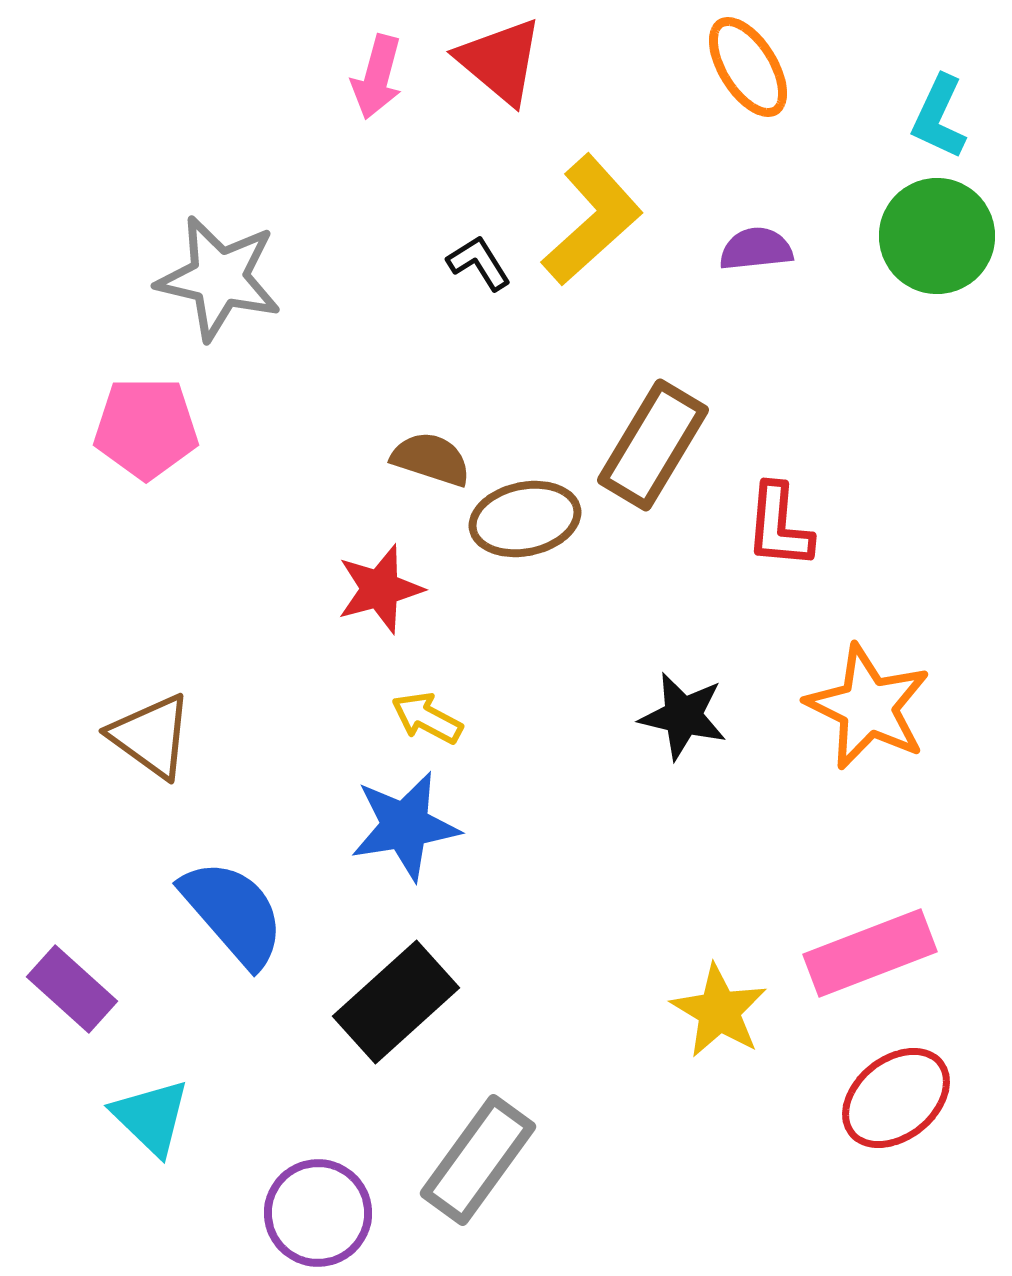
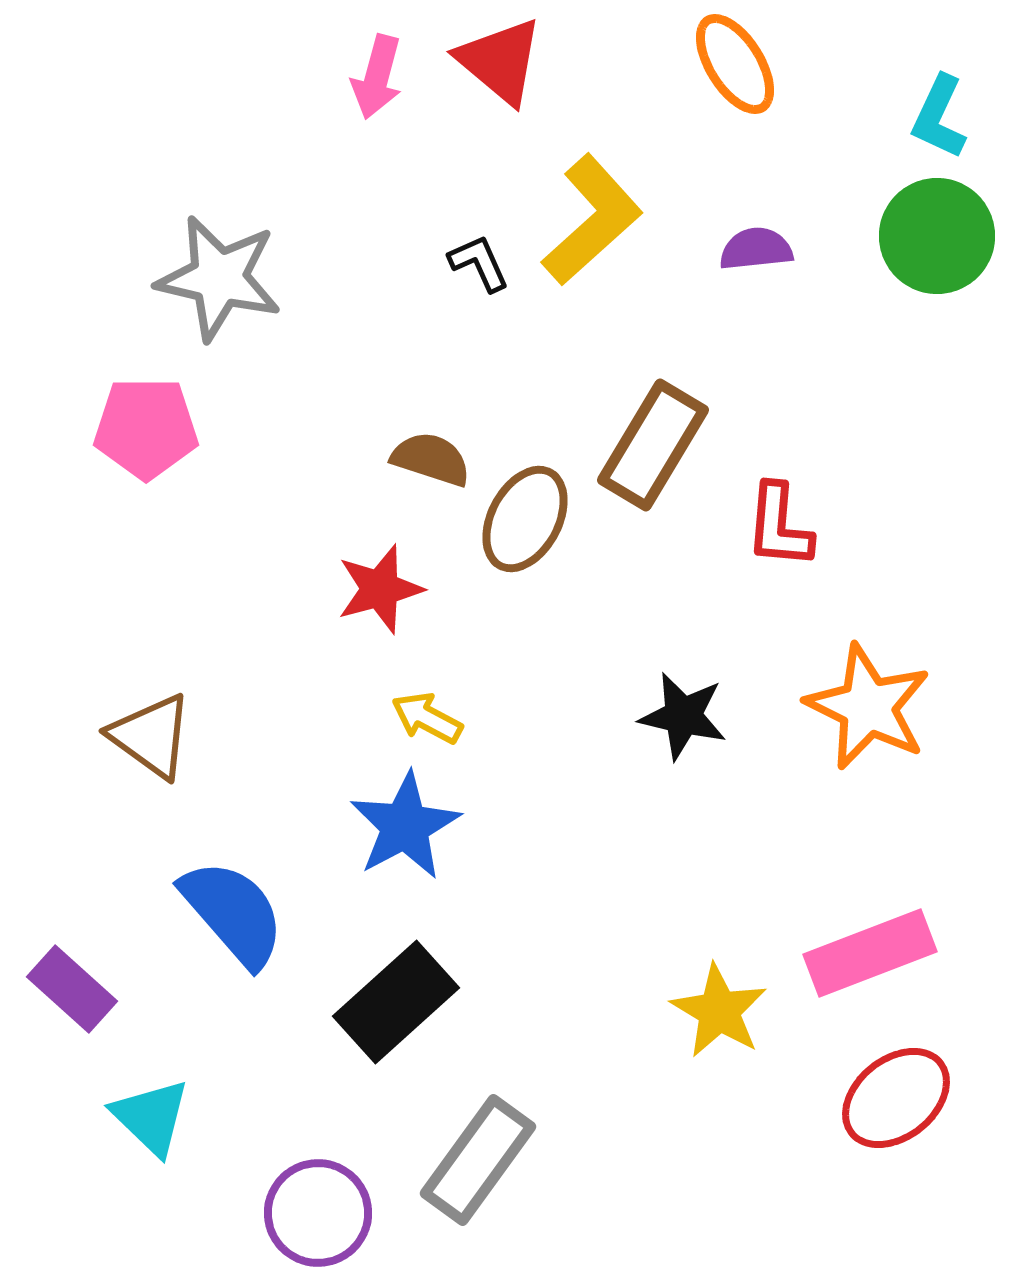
orange ellipse: moved 13 px left, 3 px up
black L-shape: rotated 8 degrees clockwise
brown ellipse: rotated 50 degrees counterclockwise
blue star: rotated 19 degrees counterclockwise
